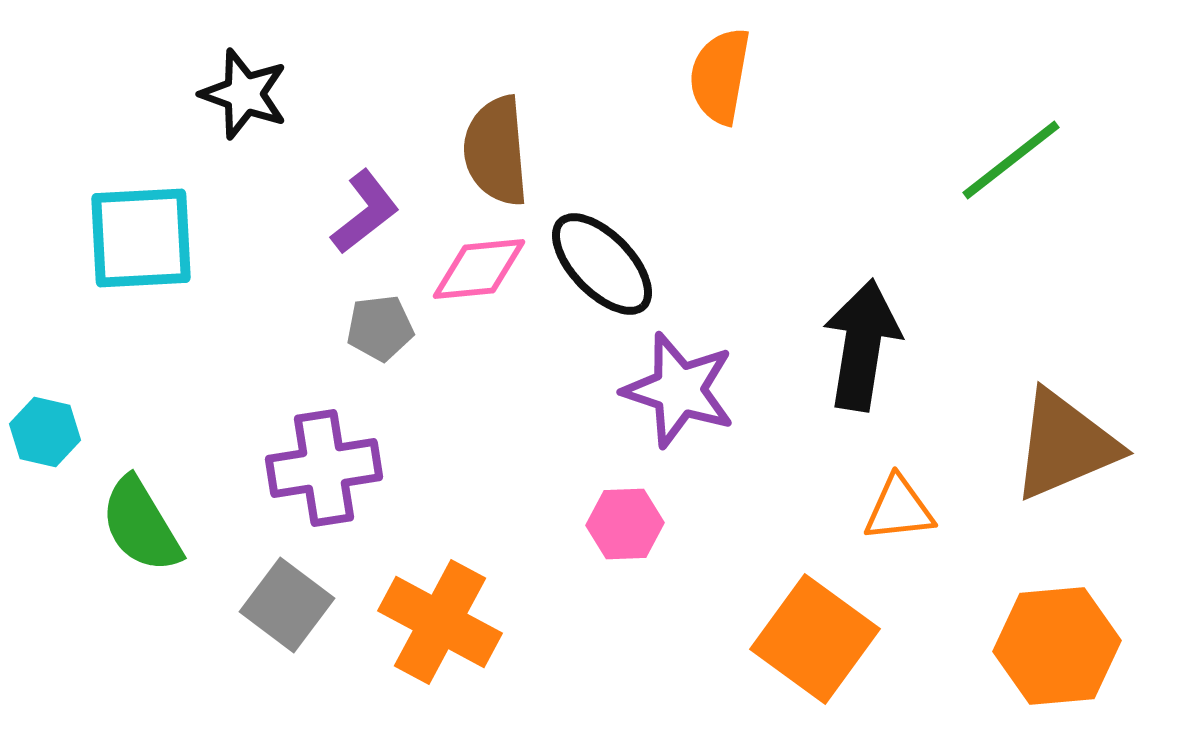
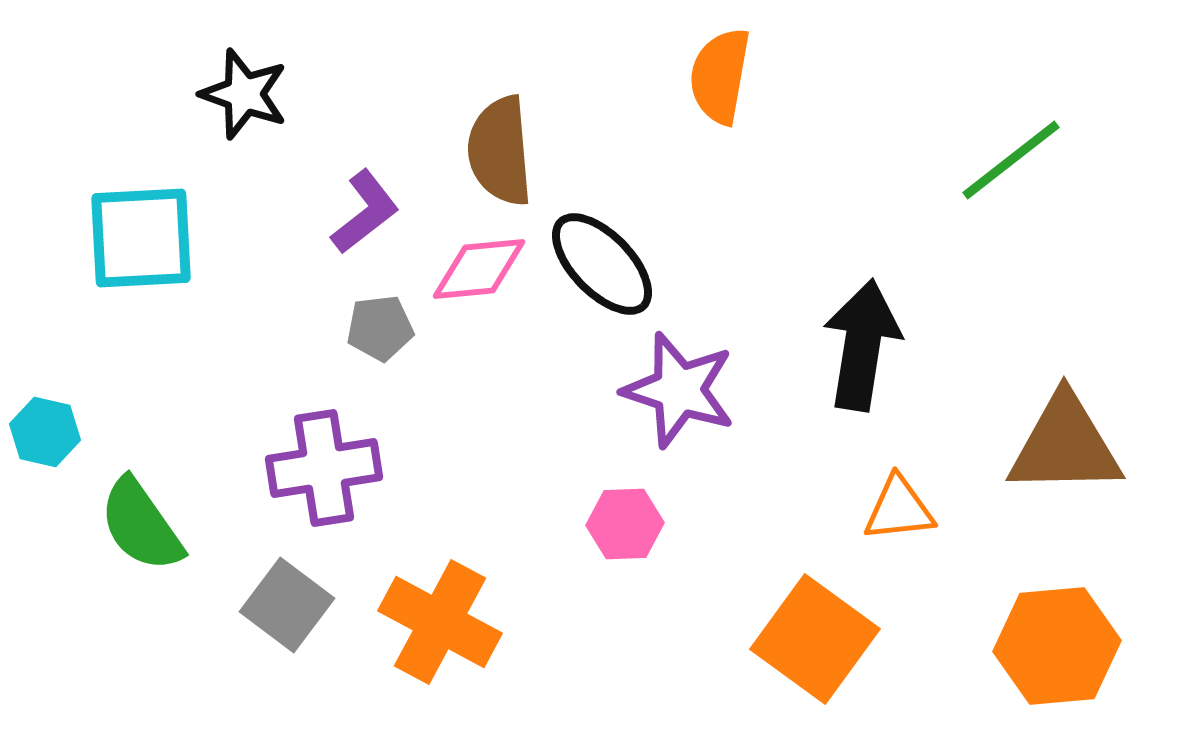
brown semicircle: moved 4 px right
brown triangle: rotated 22 degrees clockwise
green semicircle: rotated 4 degrees counterclockwise
